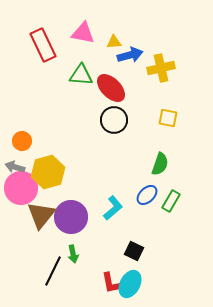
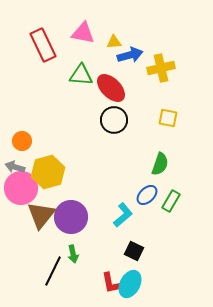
cyan L-shape: moved 10 px right, 7 px down
